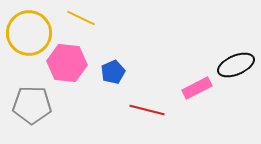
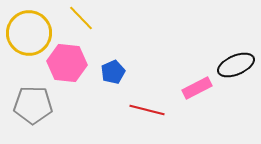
yellow line: rotated 20 degrees clockwise
gray pentagon: moved 1 px right
